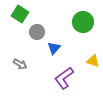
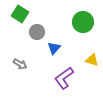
yellow triangle: moved 1 px left, 1 px up
